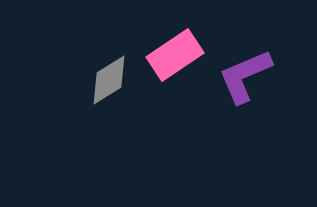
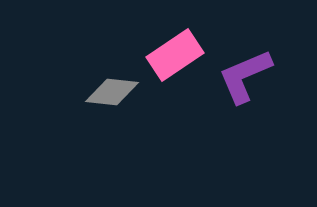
gray diamond: moved 3 px right, 12 px down; rotated 38 degrees clockwise
